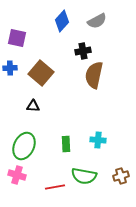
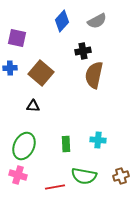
pink cross: moved 1 px right
